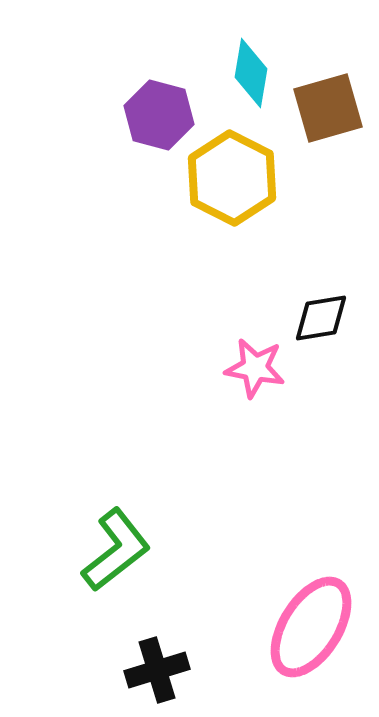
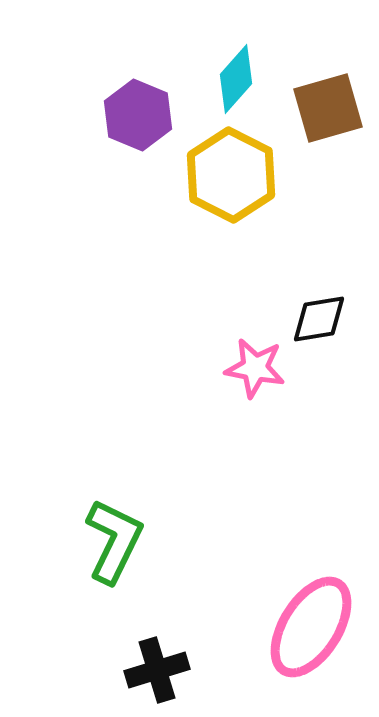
cyan diamond: moved 15 px left, 6 px down; rotated 32 degrees clockwise
purple hexagon: moved 21 px left; rotated 8 degrees clockwise
yellow hexagon: moved 1 px left, 3 px up
black diamond: moved 2 px left, 1 px down
green L-shape: moved 2 px left, 9 px up; rotated 26 degrees counterclockwise
